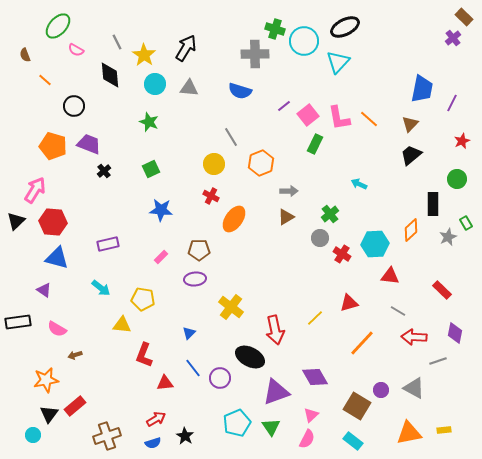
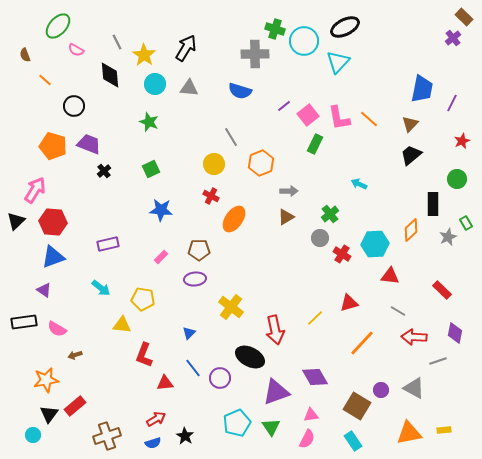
blue triangle at (57, 258): moved 4 px left, 1 px up; rotated 35 degrees counterclockwise
black rectangle at (18, 322): moved 6 px right
pink triangle at (311, 415): rotated 35 degrees clockwise
cyan rectangle at (353, 441): rotated 18 degrees clockwise
